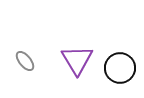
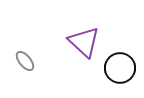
purple triangle: moved 7 px right, 18 px up; rotated 16 degrees counterclockwise
